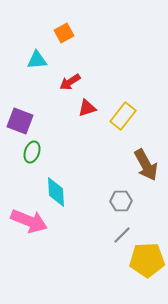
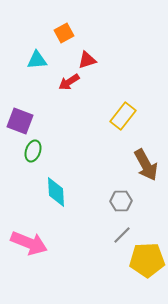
red arrow: moved 1 px left
red triangle: moved 48 px up
green ellipse: moved 1 px right, 1 px up
pink arrow: moved 22 px down
